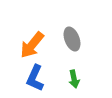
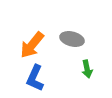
gray ellipse: rotated 55 degrees counterclockwise
green arrow: moved 13 px right, 10 px up
